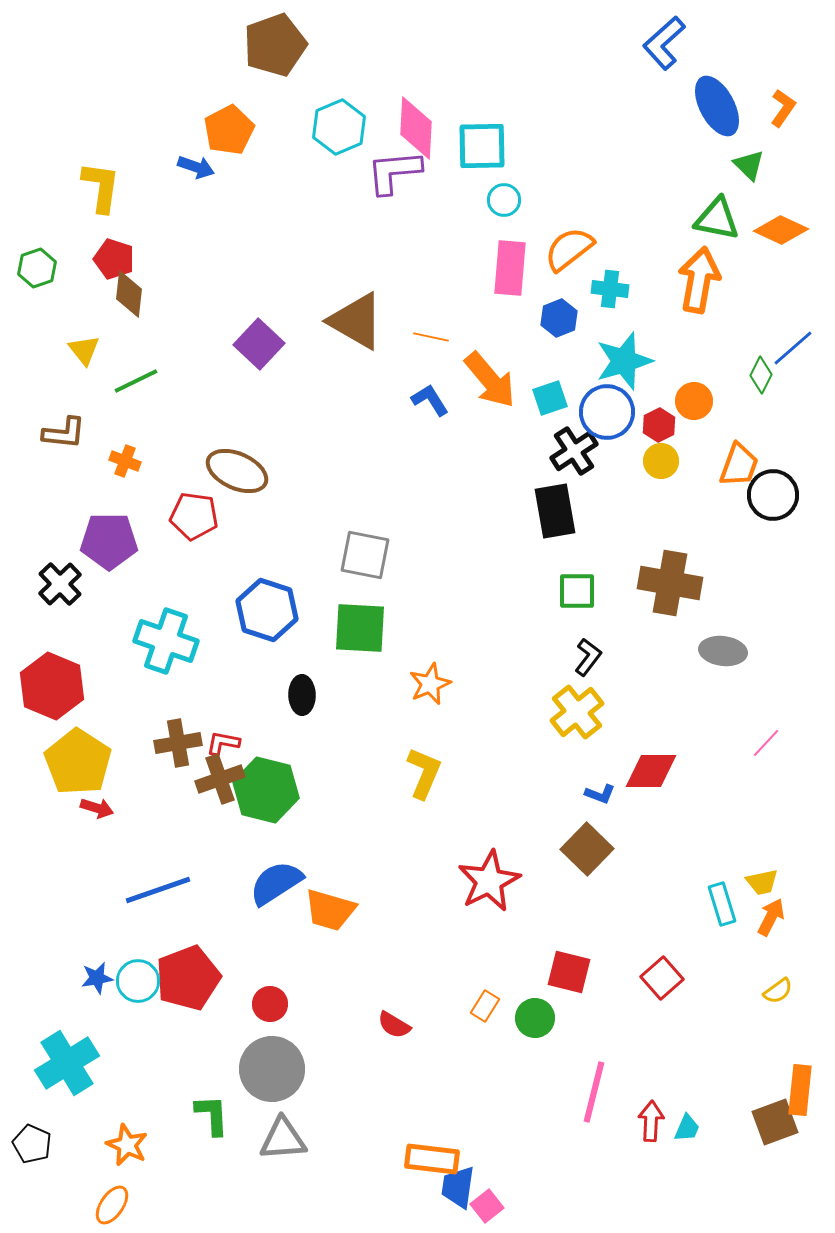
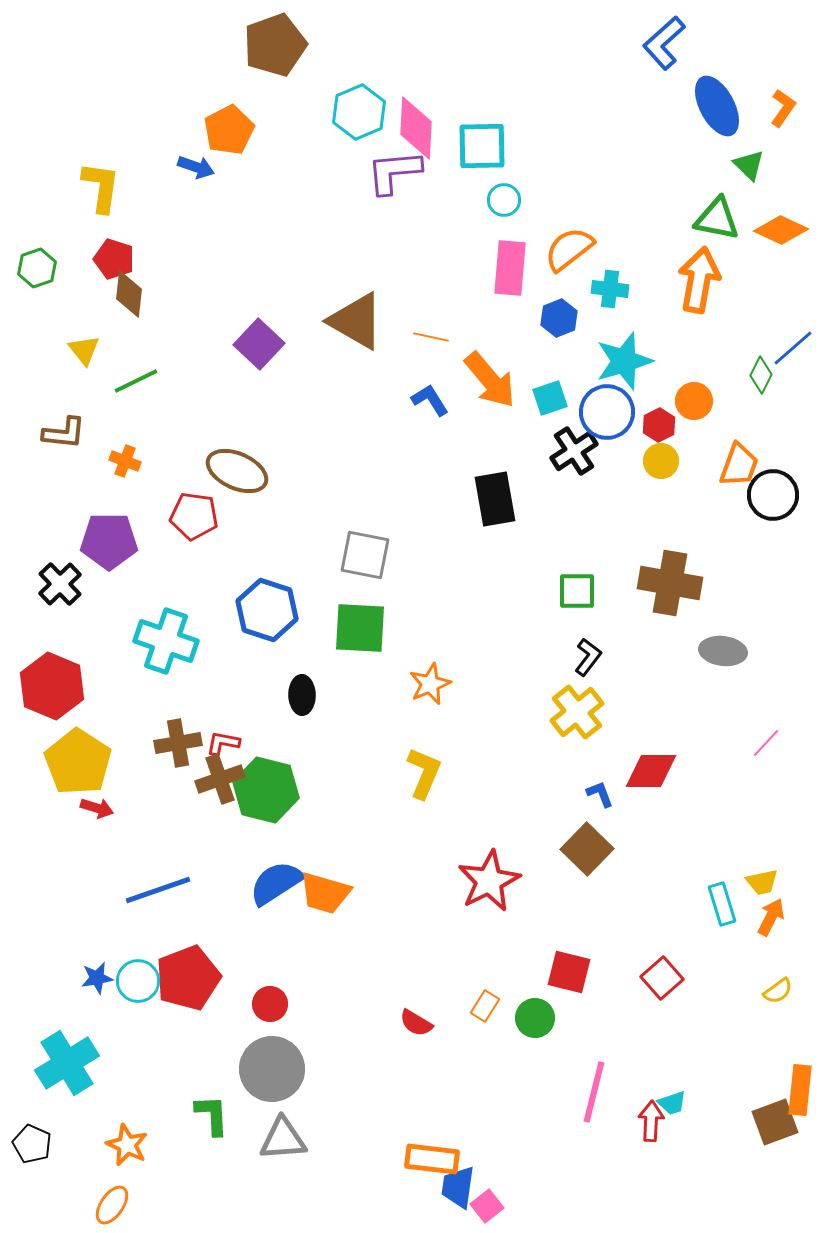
cyan hexagon at (339, 127): moved 20 px right, 15 px up
black rectangle at (555, 511): moved 60 px left, 12 px up
blue L-shape at (600, 794): rotated 132 degrees counterclockwise
orange trapezoid at (330, 910): moved 5 px left, 17 px up
red semicircle at (394, 1025): moved 22 px right, 2 px up
cyan trapezoid at (687, 1128): moved 15 px left, 25 px up; rotated 48 degrees clockwise
